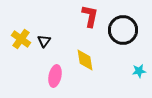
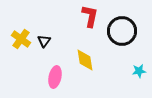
black circle: moved 1 px left, 1 px down
pink ellipse: moved 1 px down
